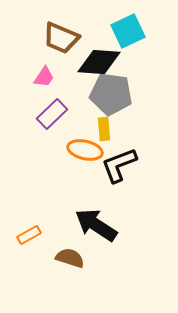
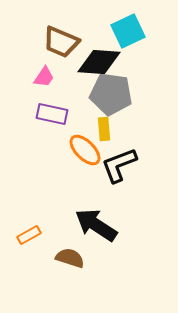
brown trapezoid: moved 4 px down
purple rectangle: rotated 56 degrees clockwise
orange ellipse: rotated 32 degrees clockwise
